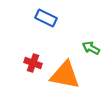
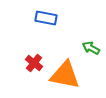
blue rectangle: rotated 15 degrees counterclockwise
red cross: moved 1 px right; rotated 18 degrees clockwise
